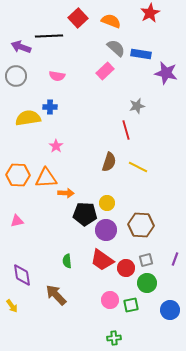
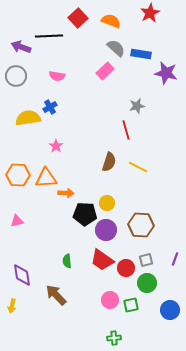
blue cross: rotated 32 degrees counterclockwise
yellow arrow: rotated 48 degrees clockwise
